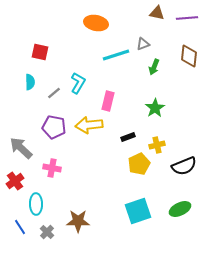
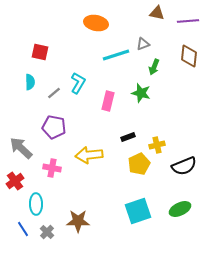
purple line: moved 1 px right, 3 px down
green star: moved 14 px left, 15 px up; rotated 24 degrees counterclockwise
yellow arrow: moved 30 px down
blue line: moved 3 px right, 2 px down
